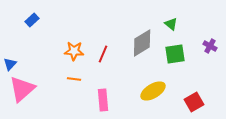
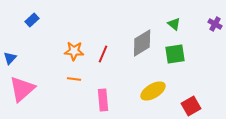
green triangle: moved 3 px right
purple cross: moved 5 px right, 22 px up
blue triangle: moved 6 px up
red square: moved 3 px left, 4 px down
